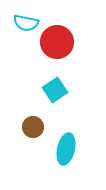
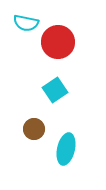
red circle: moved 1 px right
brown circle: moved 1 px right, 2 px down
